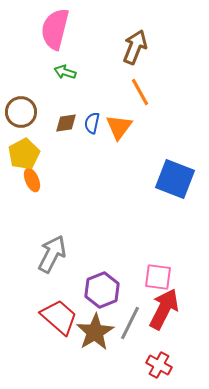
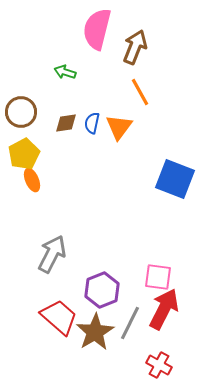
pink semicircle: moved 42 px right
